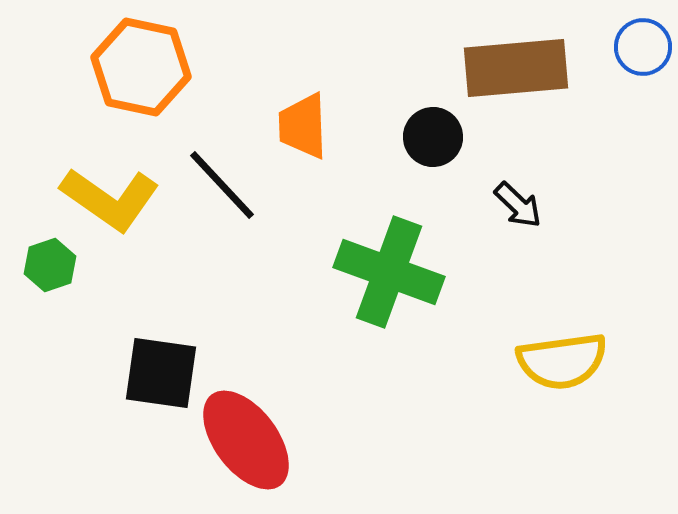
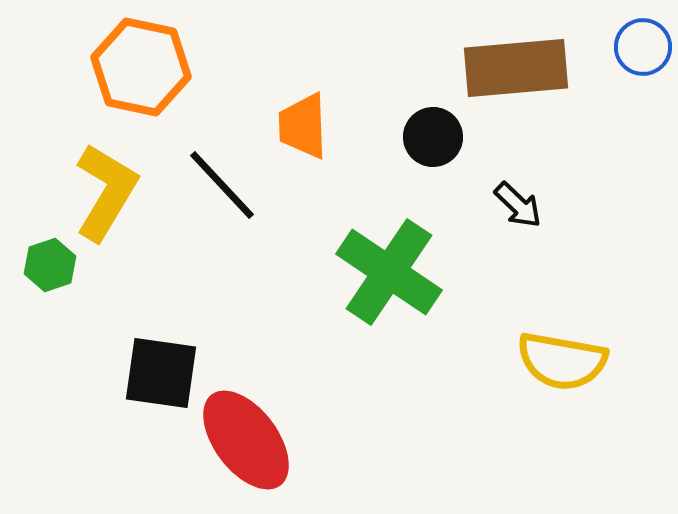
yellow L-shape: moved 4 px left, 7 px up; rotated 94 degrees counterclockwise
green cross: rotated 14 degrees clockwise
yellow semicircle: rotated 18 degrees clockwise
